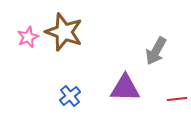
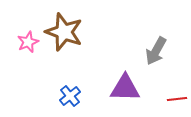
pink star: moved 5 px down
